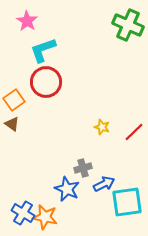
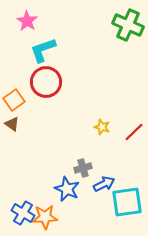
orange star: rotated 15 degrees counterclockwise
